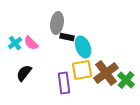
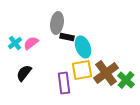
pink semicircle: rotated 98 degrees clockwise
